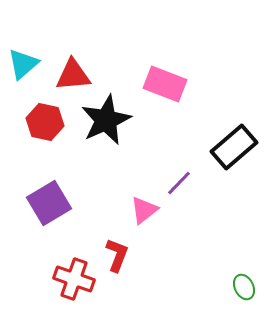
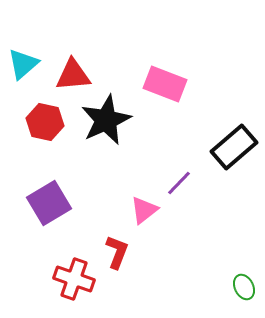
red L-shape: moved 3 px up
